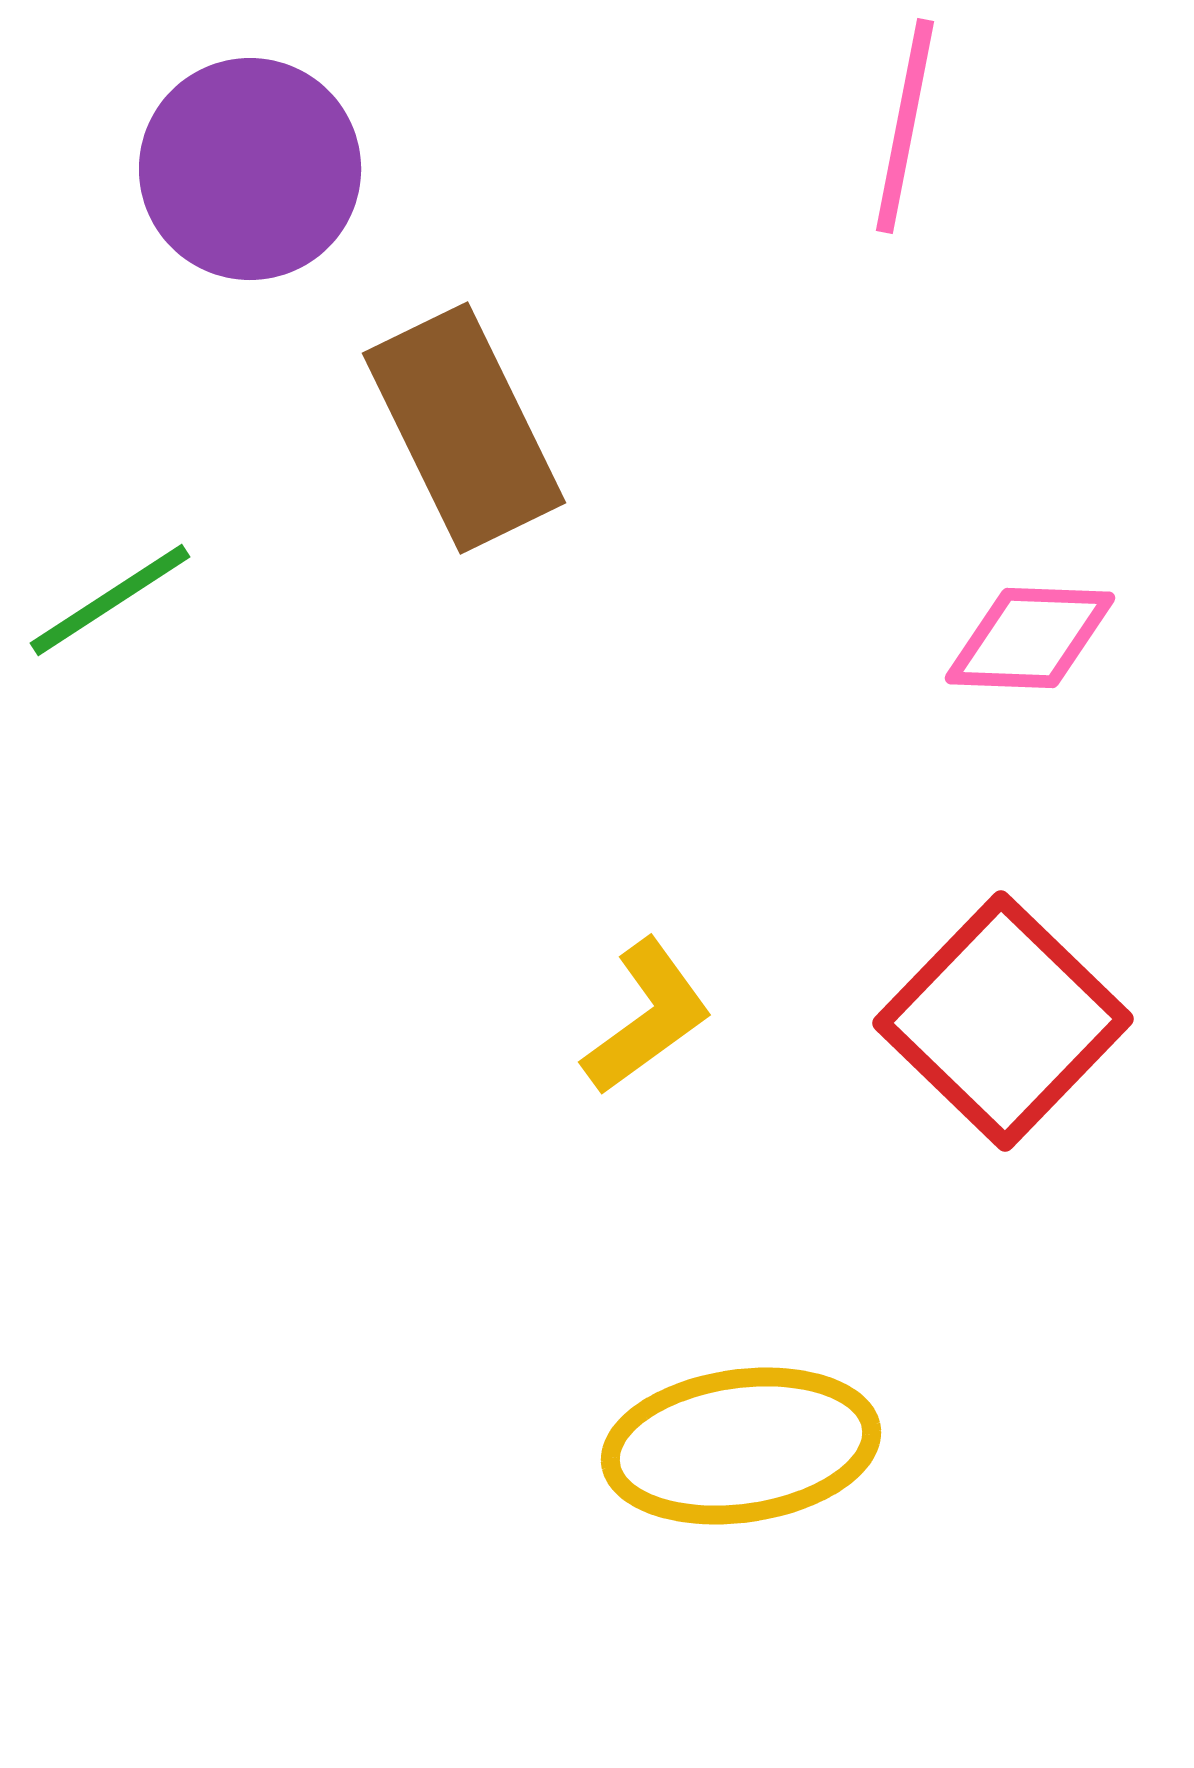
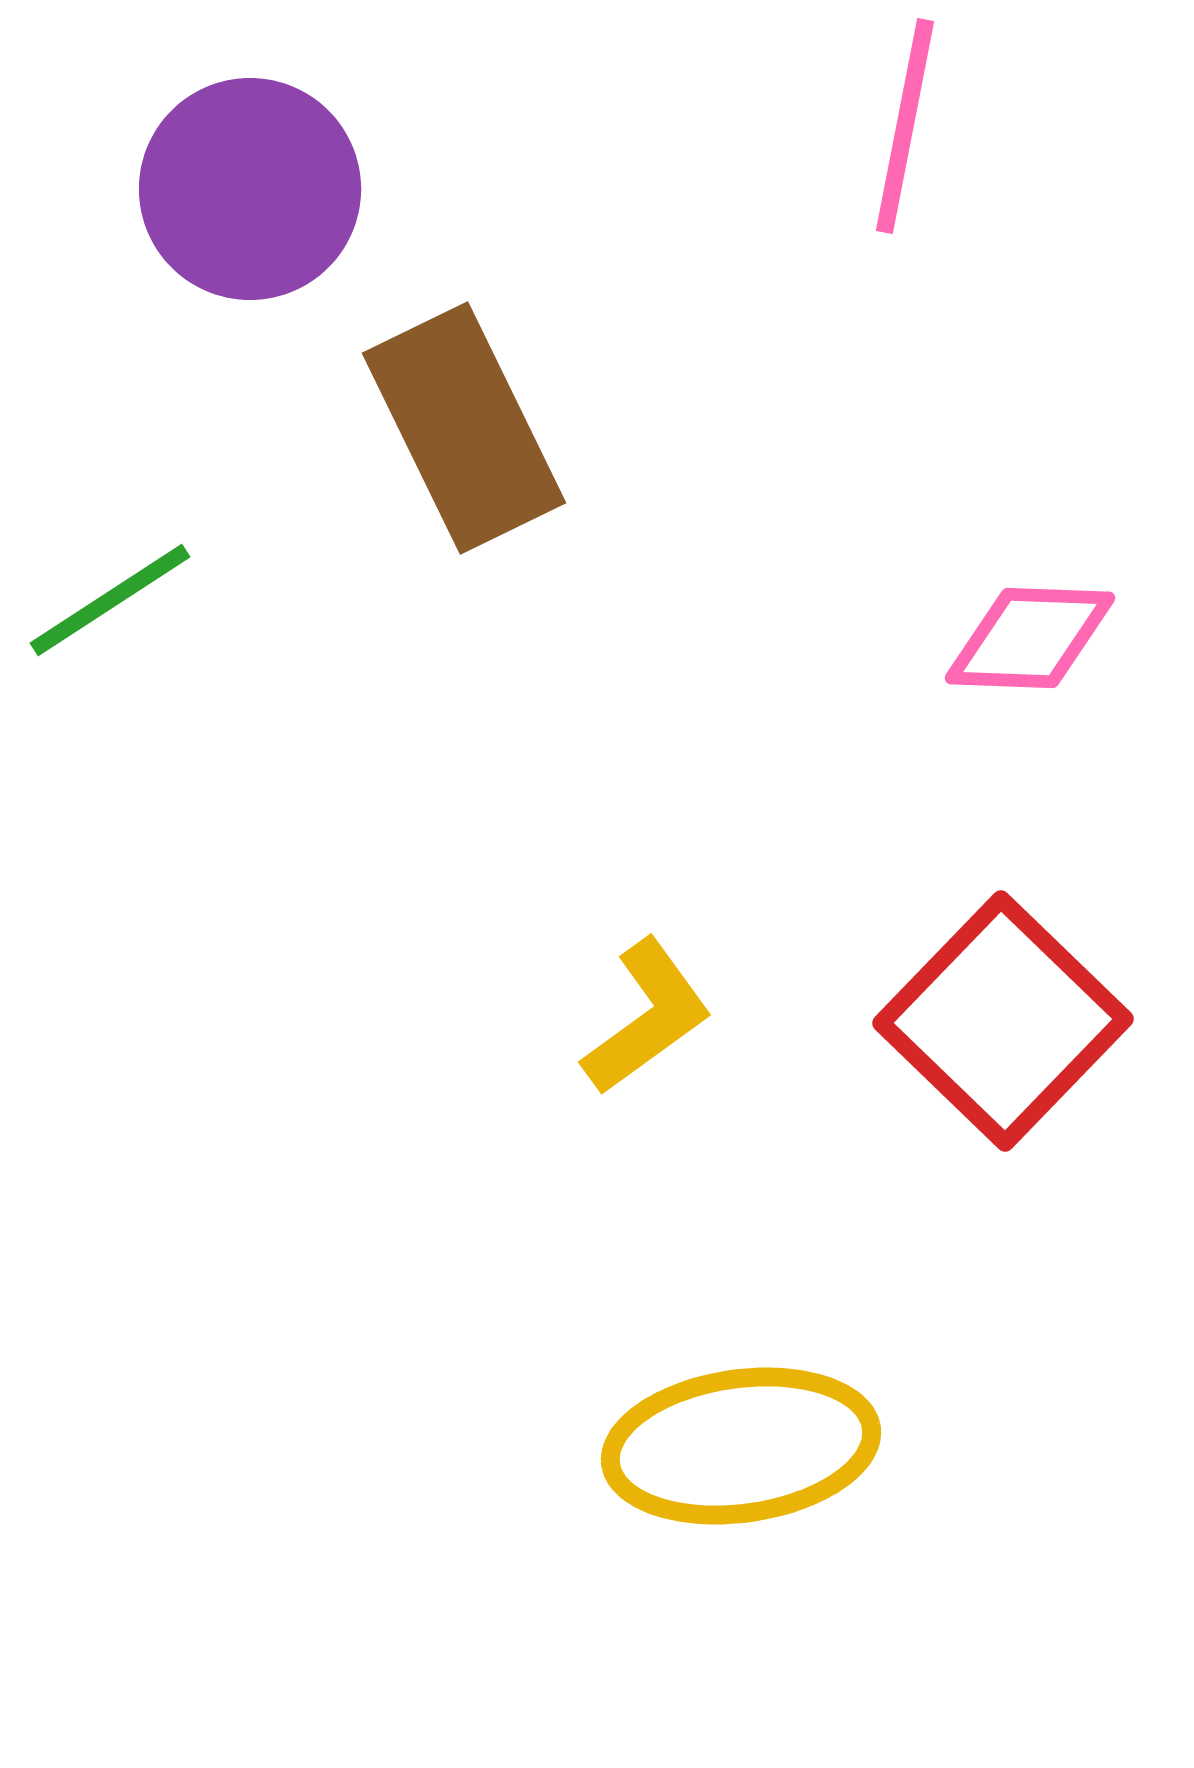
purple circle: moved 20 px down
